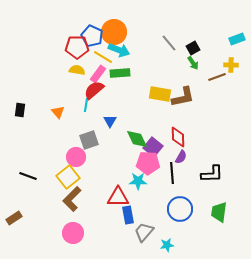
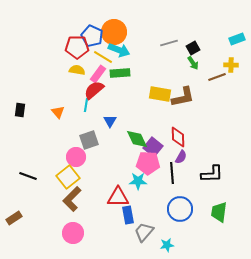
gray line at (169, 43): rotated 66 degrees counterclockwise
